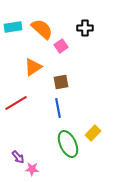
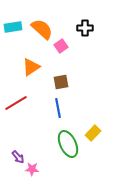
orange triangle: moved 2 px left
